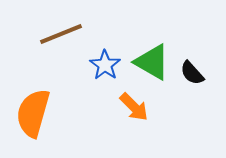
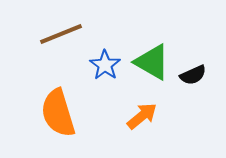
black semicircle: moved 1 px right, 2 px down; rotated 72 degrees counterclockwise
orange arrow: moved 8 px right, 9 px down; rotated 84 degrees counterclockwise
orange semicircle: moved 25 px right; rotated 33 degrees counterclockwise
